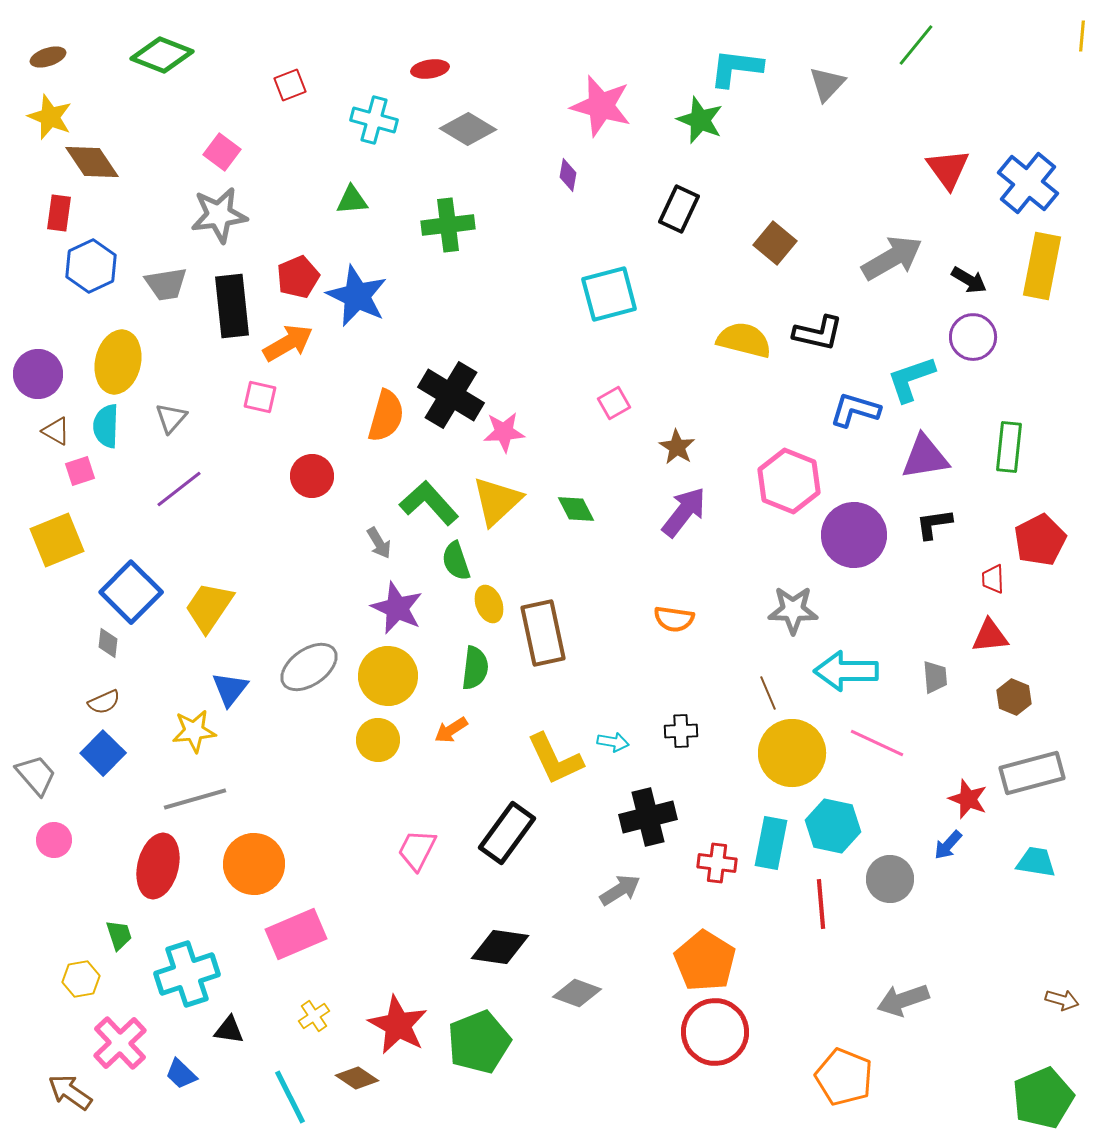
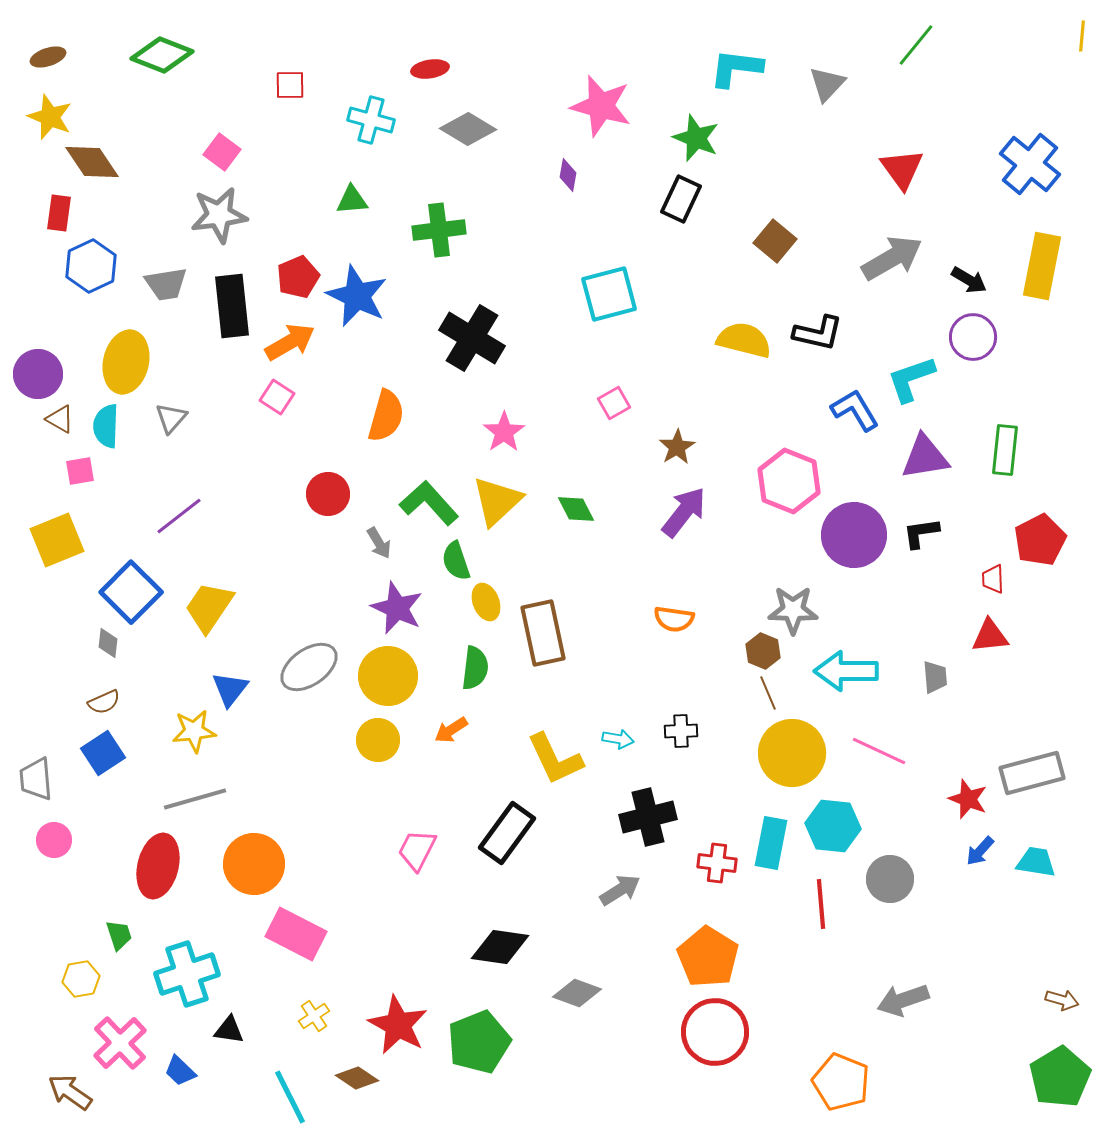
red square at (290, 85): rotated 20 degrees clockwise
cyan cross at (374, 120): moved 3 px left
green star at (700, 120): moved 4 px left, 18 px down
red triangle at (948, 169): moved 46 px left
blue cross at (1028, 183): moved 2 px right, 19 px up
black rectangle at (679, 209): moved 2 px right, 10 px up
green cross at (448, 225): moved 9 px left, 5 px down
brown square at (775, 243): moved 2 px up
orange arrow at (288, 343): moved 2 px right, 1 px up
yellow ellipse at (118, 362): moved 8 px right
black cross at (451, 395): moved 21 px right, 57 px up
pink square at (260, 397): moved 17 px right; rotated 20 degrees clockwise
blue L-shape at (855, 410): rotated 42 degrees clockwise
brown triangle at (56, 431): moved 4 px right, 12 px up
pink star at (504, 432): rotated 30 degrees counterclockwise
brown star at (677, 447): rotated 9 degrees clockwise
green rectangle at (1009, 447): moved 4 px left, 3 px down
pink square at (80, 471): rotated 8 degrees clockwise
red circle at (312, 476): moved 16 px right, 18 px down
purple line at (179, 489): moved 27 px down
black L-shape at (934, 524): moved 13 px left, 9 px down
yellow ellipse at (489, 604): moved 3 px left, 2 px up
brown hexagon at (1014, 697): moved 251 px left, 46 px up
cyan arrow at (613, 742): moved 5 px right, 3 px up
pink line at (877, 743): moved 2 px right, 8 px down
blue square at (103, 753): rotated 12 degrees clockwise
gray trapezoid at (36, 775): moved 4 px down; rotated 144 degrees counterclockwise
cyan hexagon at (833, 826): rotated 6 degrees counterclockwise
blue arrow at (948, 845): moved 32 px right, 6 px down
pink rectangle at (296, 934): rotated 50 degrees clockwise
orange pentagon at (705, 961): moved 3 px right, 4 px up
blue trapezoid at (181, 1074): moved 1 px left, 3 px up
orange pentagon at (844, 1077): moved 3 px left, 5 px down
green pentagon at (1043, 1098): moved 17 px right, 21 px up; rotated 8 degrees counterclockwise
